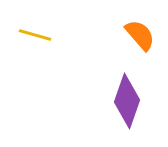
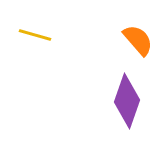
orange semicircle: moved 2 px left, 5 px down
